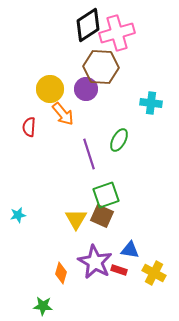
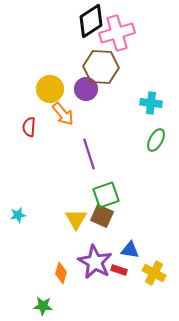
black diamond: moved 3 px right, 4 px up
green ellipse: moved 37 px right
